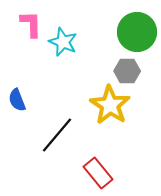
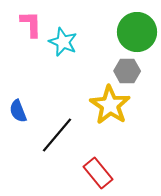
blue semicircle: moved 1 px right, 11 px down
